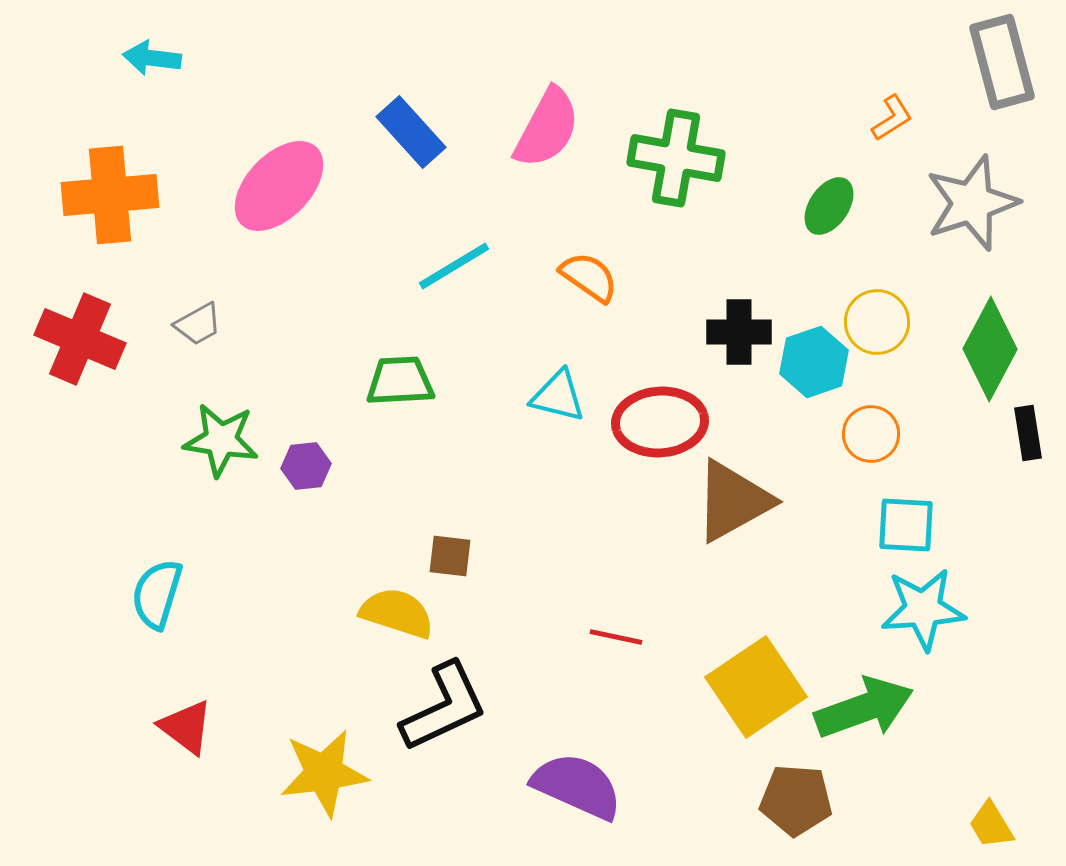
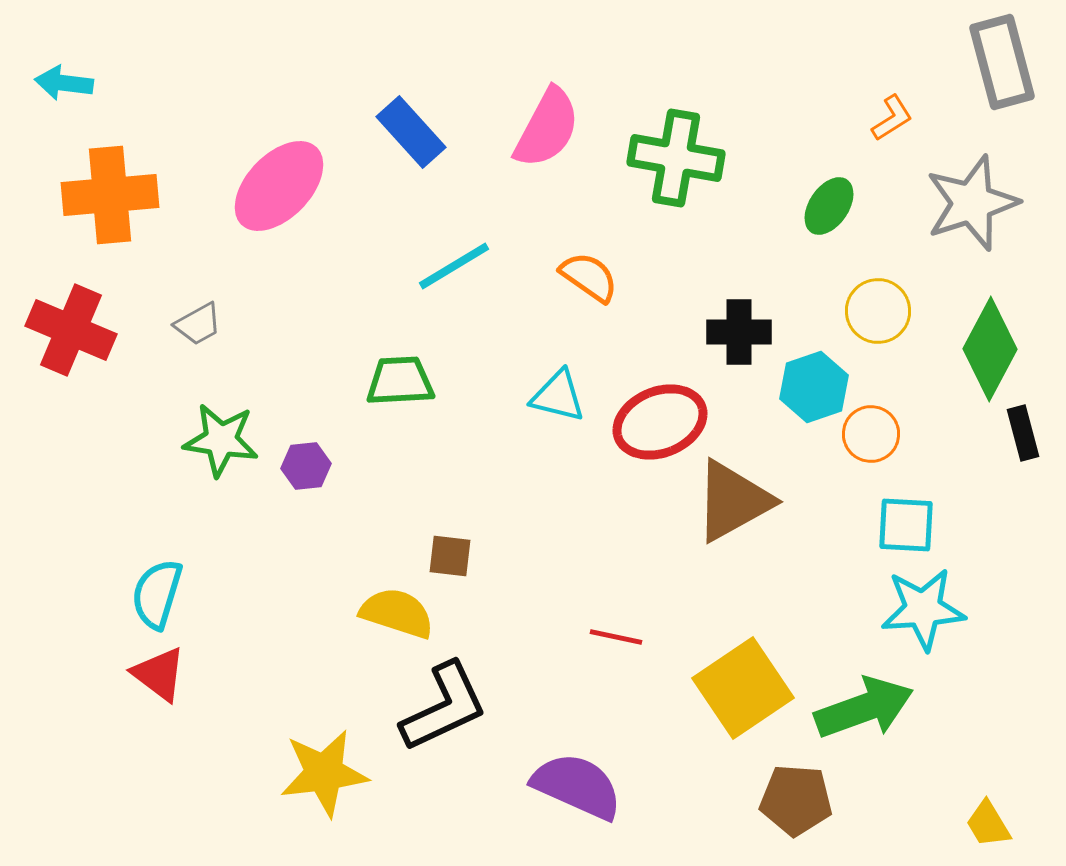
cyan arrow: moved 88 px left, 25 px down
yellow circle: moved 1 px right, 11 px up
red cross: moved 9 px left, 9 px up
cyan hexagon: moved 25 px down
red ellipse: rotated 18 degrees counterclockwise
black rectangle: moved 5 px left; rotated 6 degrees counterclockwise
yellow square: moved 13 px left, 1 px down
red triangle: moved 27 px left, 53 px up
yellow trapezoid: moved 3 px left, 1 px up
